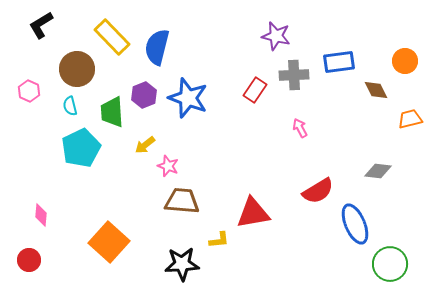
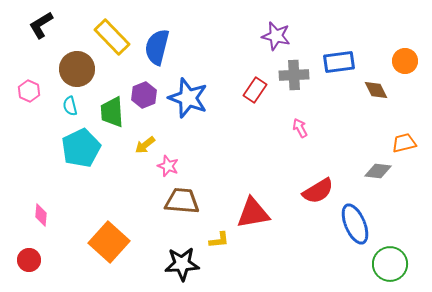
orange trapezoid: moved 6 px left, 24 px down
